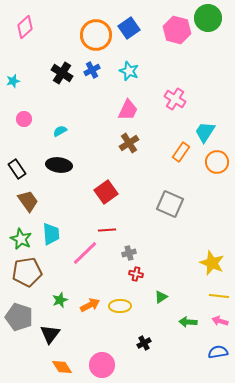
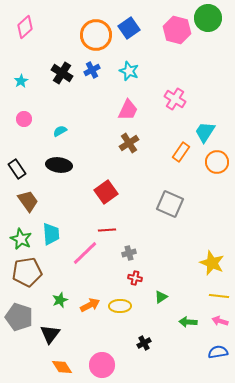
cyan star at (13, 81): moved 8 px right; rotated 16 degrees counterclockwise
red cross at (136, 274): moved 1 px left, 4 px down
